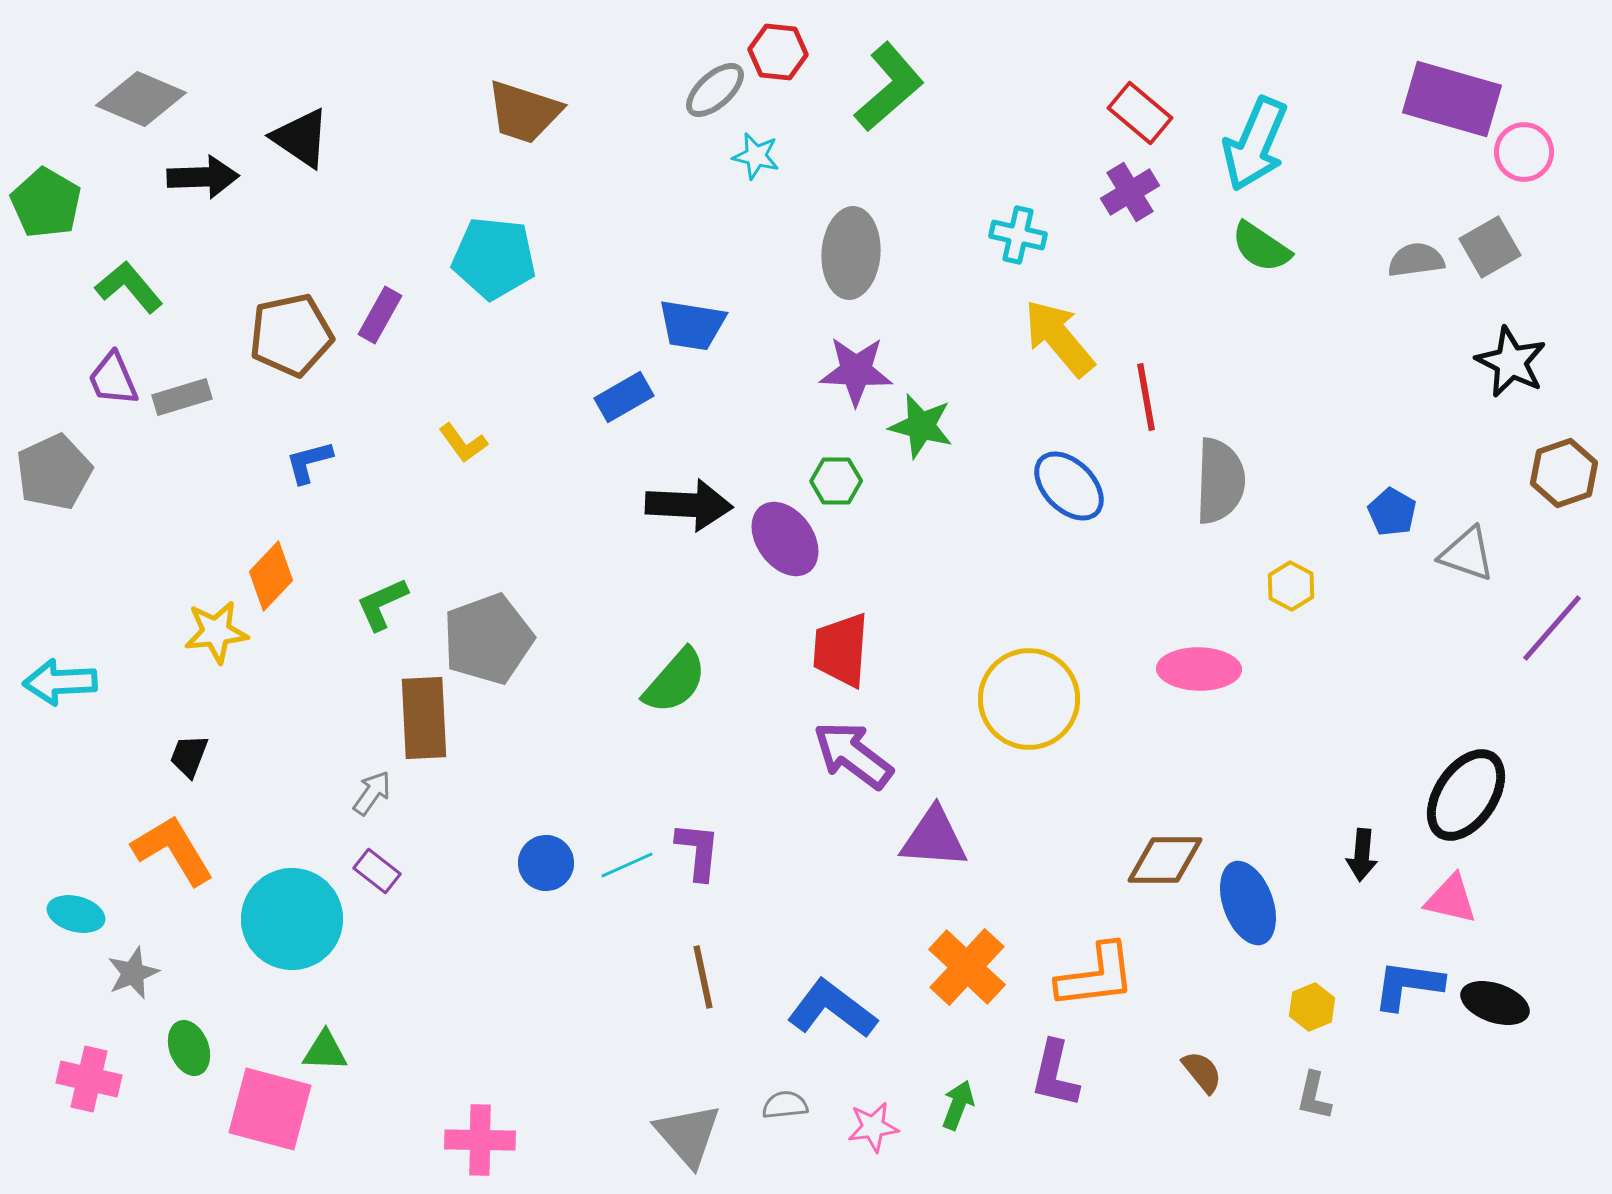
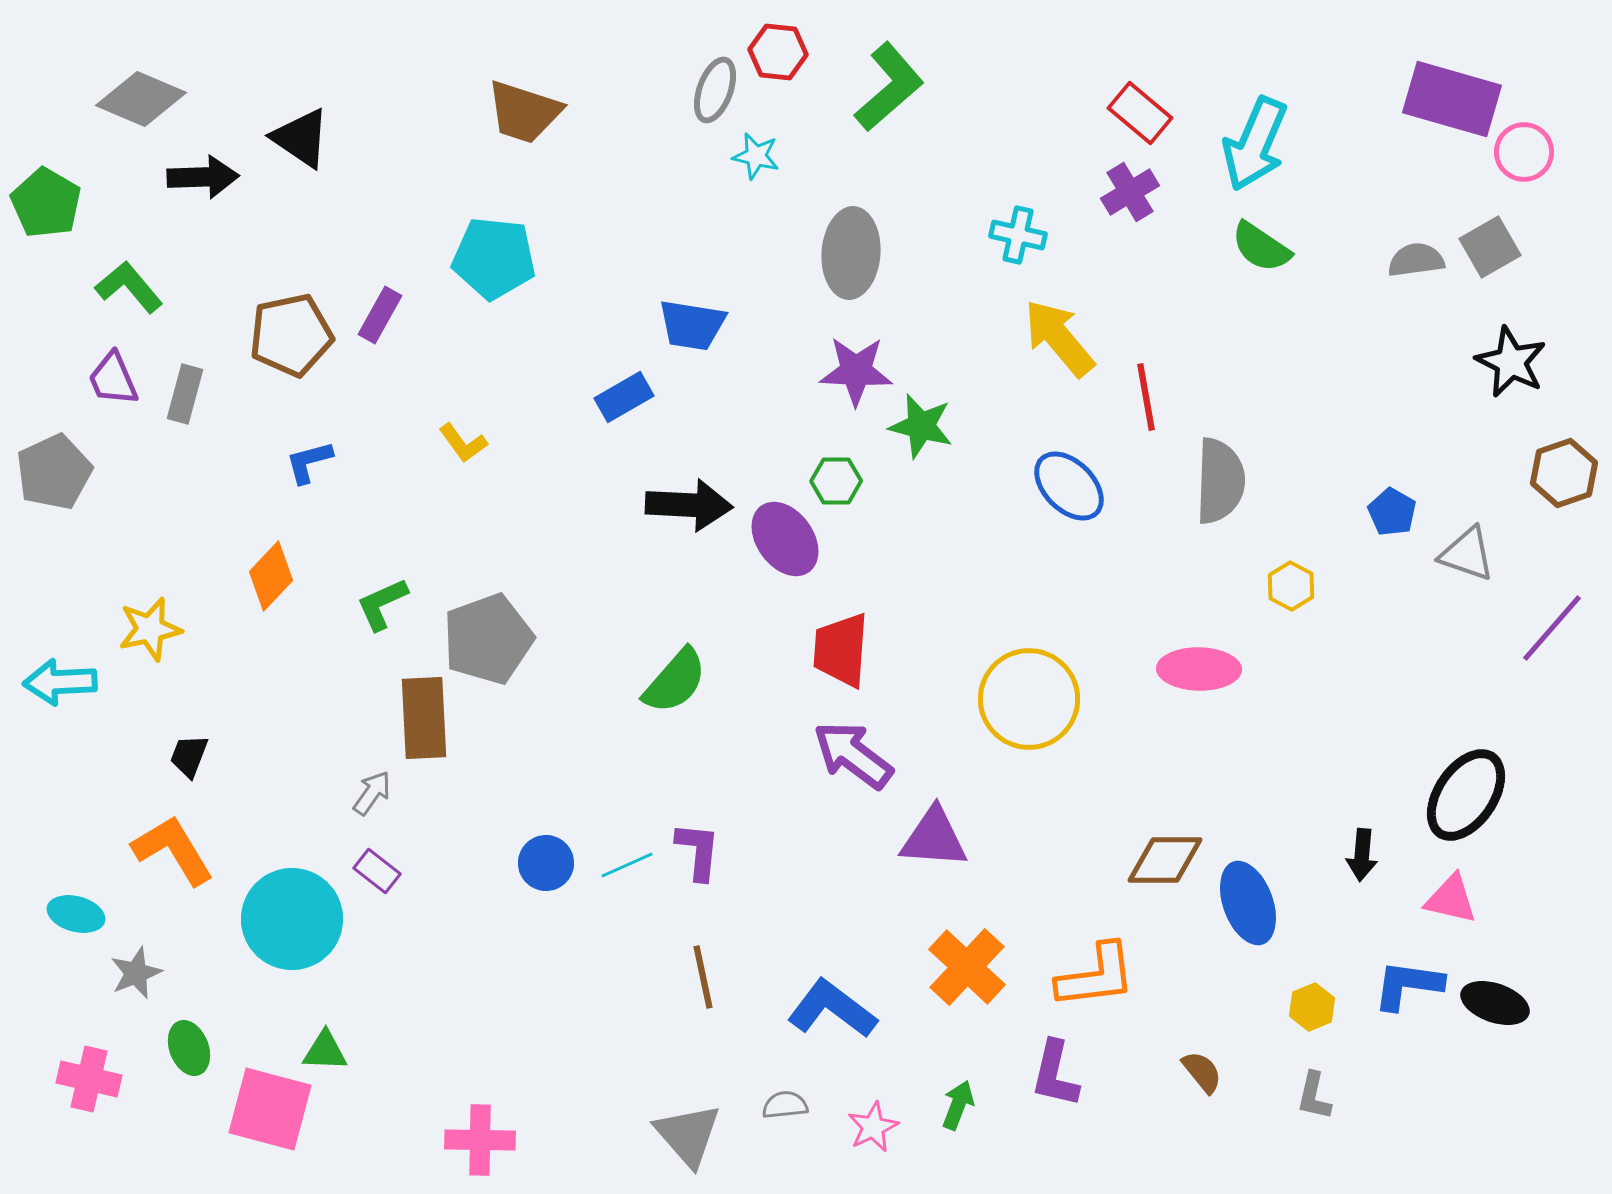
gray ellipse at (715, 90): rotated 28 degrees counterclockwise
gray rectangle at (182, 397): moved 3 px right, 3 px up; rotated 58 degrees counterclockwise
yellow star at (216, 632): moved 66 px left, 3 px up; rotated 6 degrees counterclockwise
gray star at (133, 973): moved 3 px right
pink star at (873, 1127): rotated 18 degrees counterclockwise
